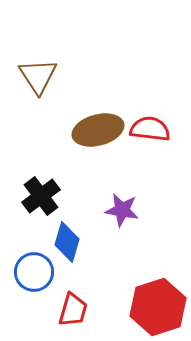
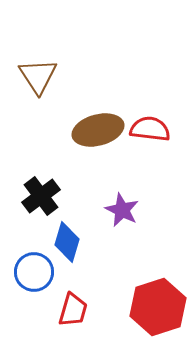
purple star: rotated 16 degrees clockwise
